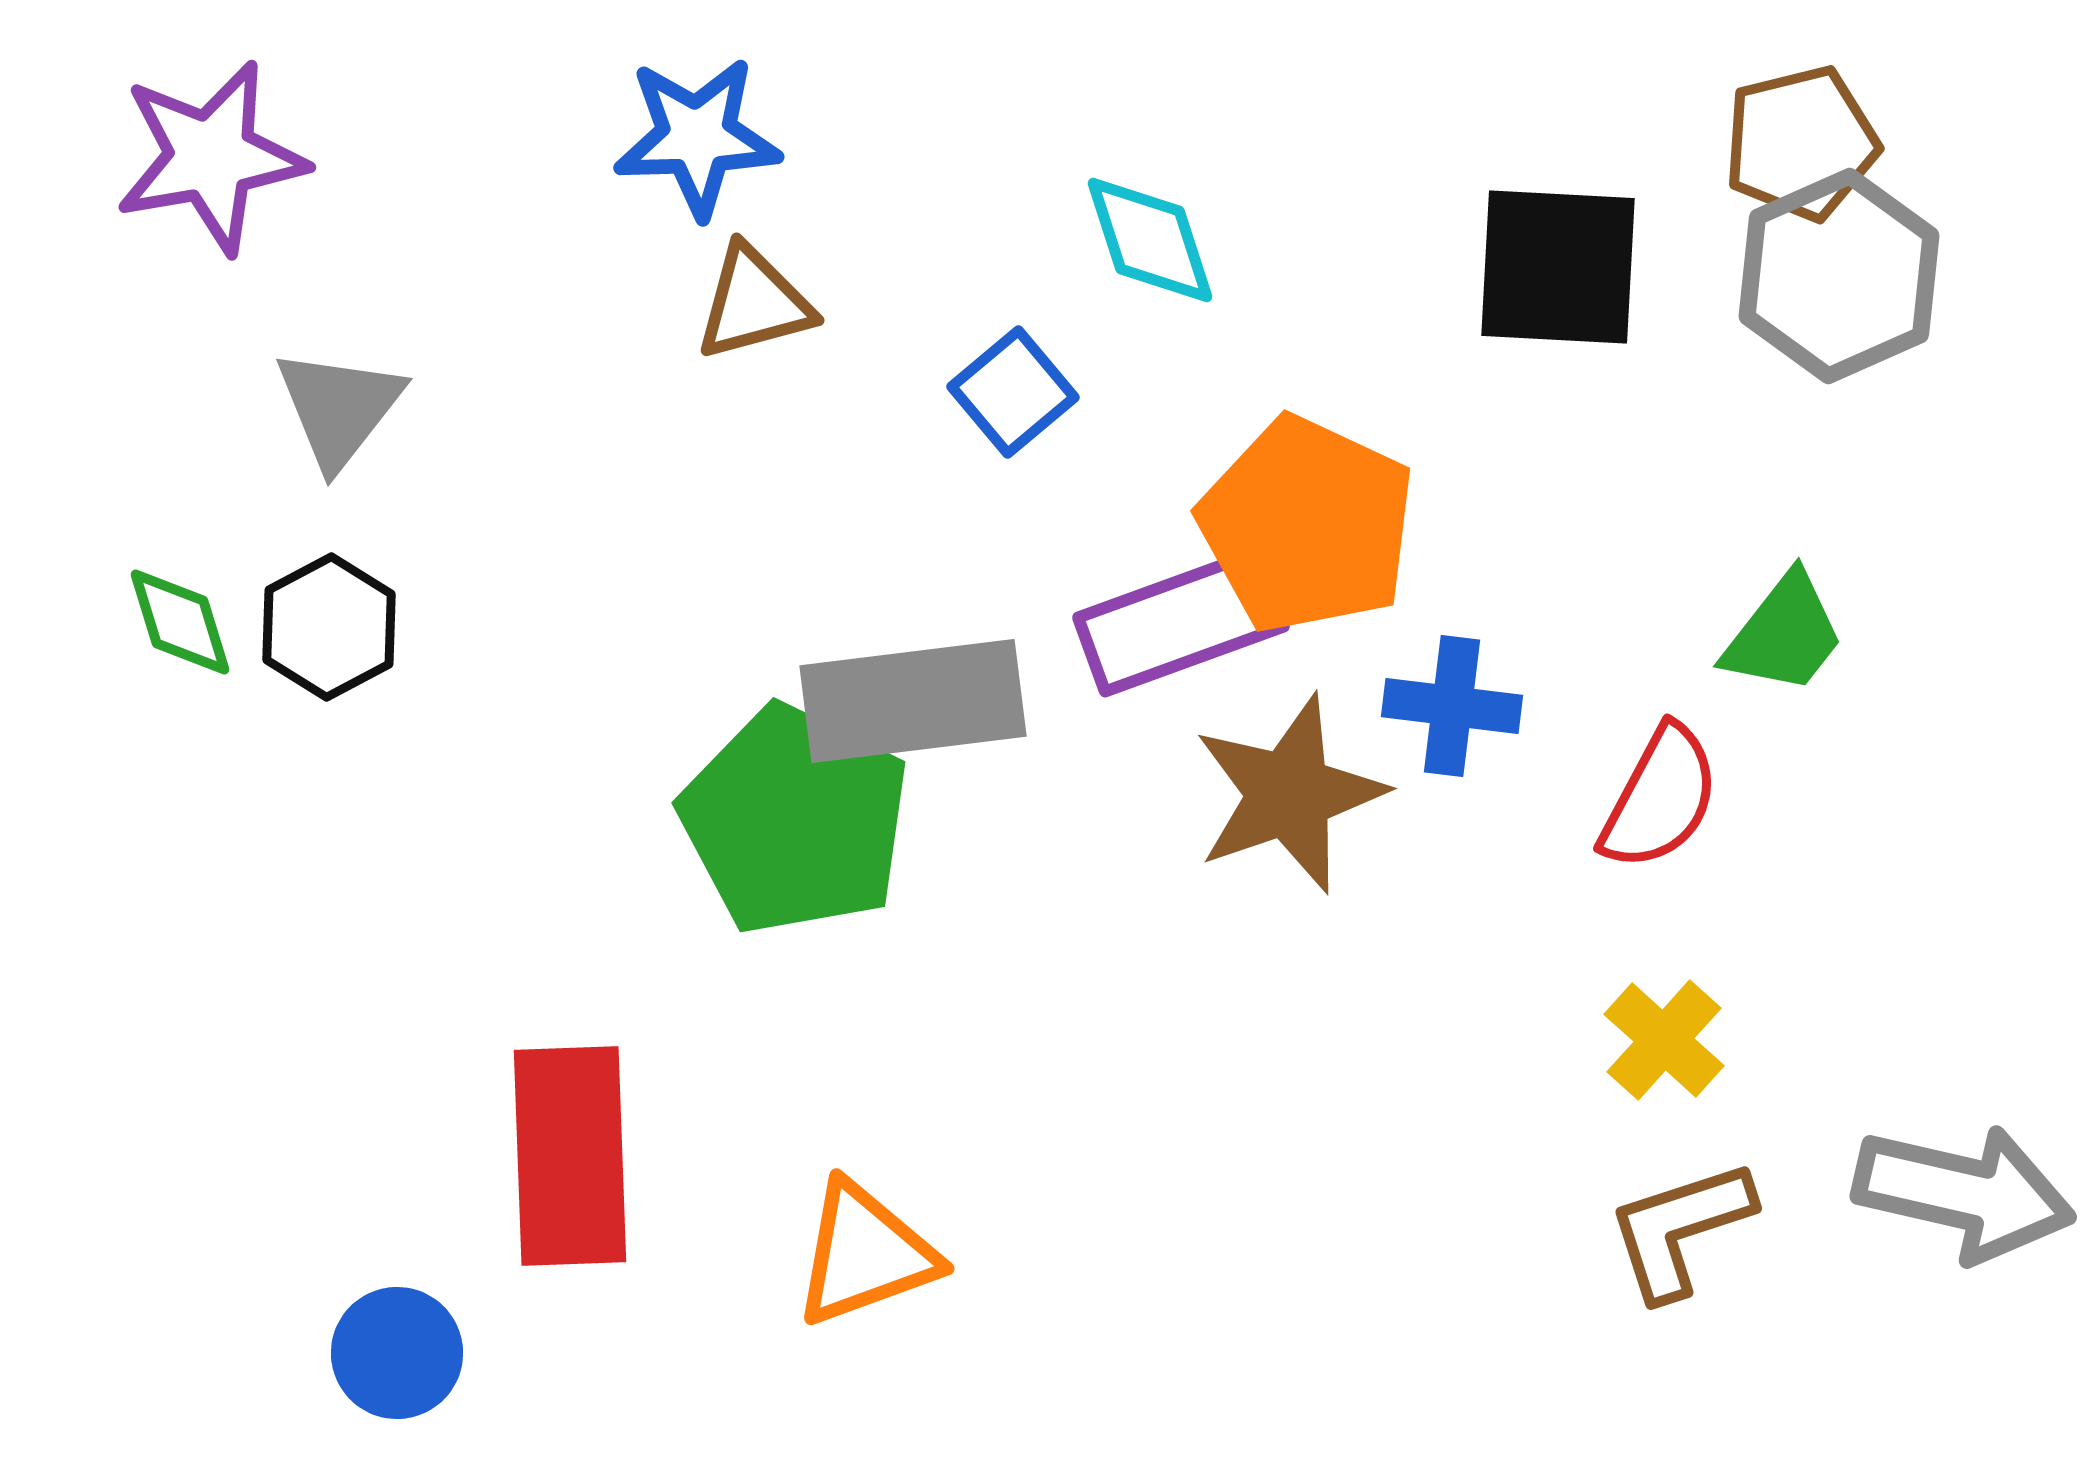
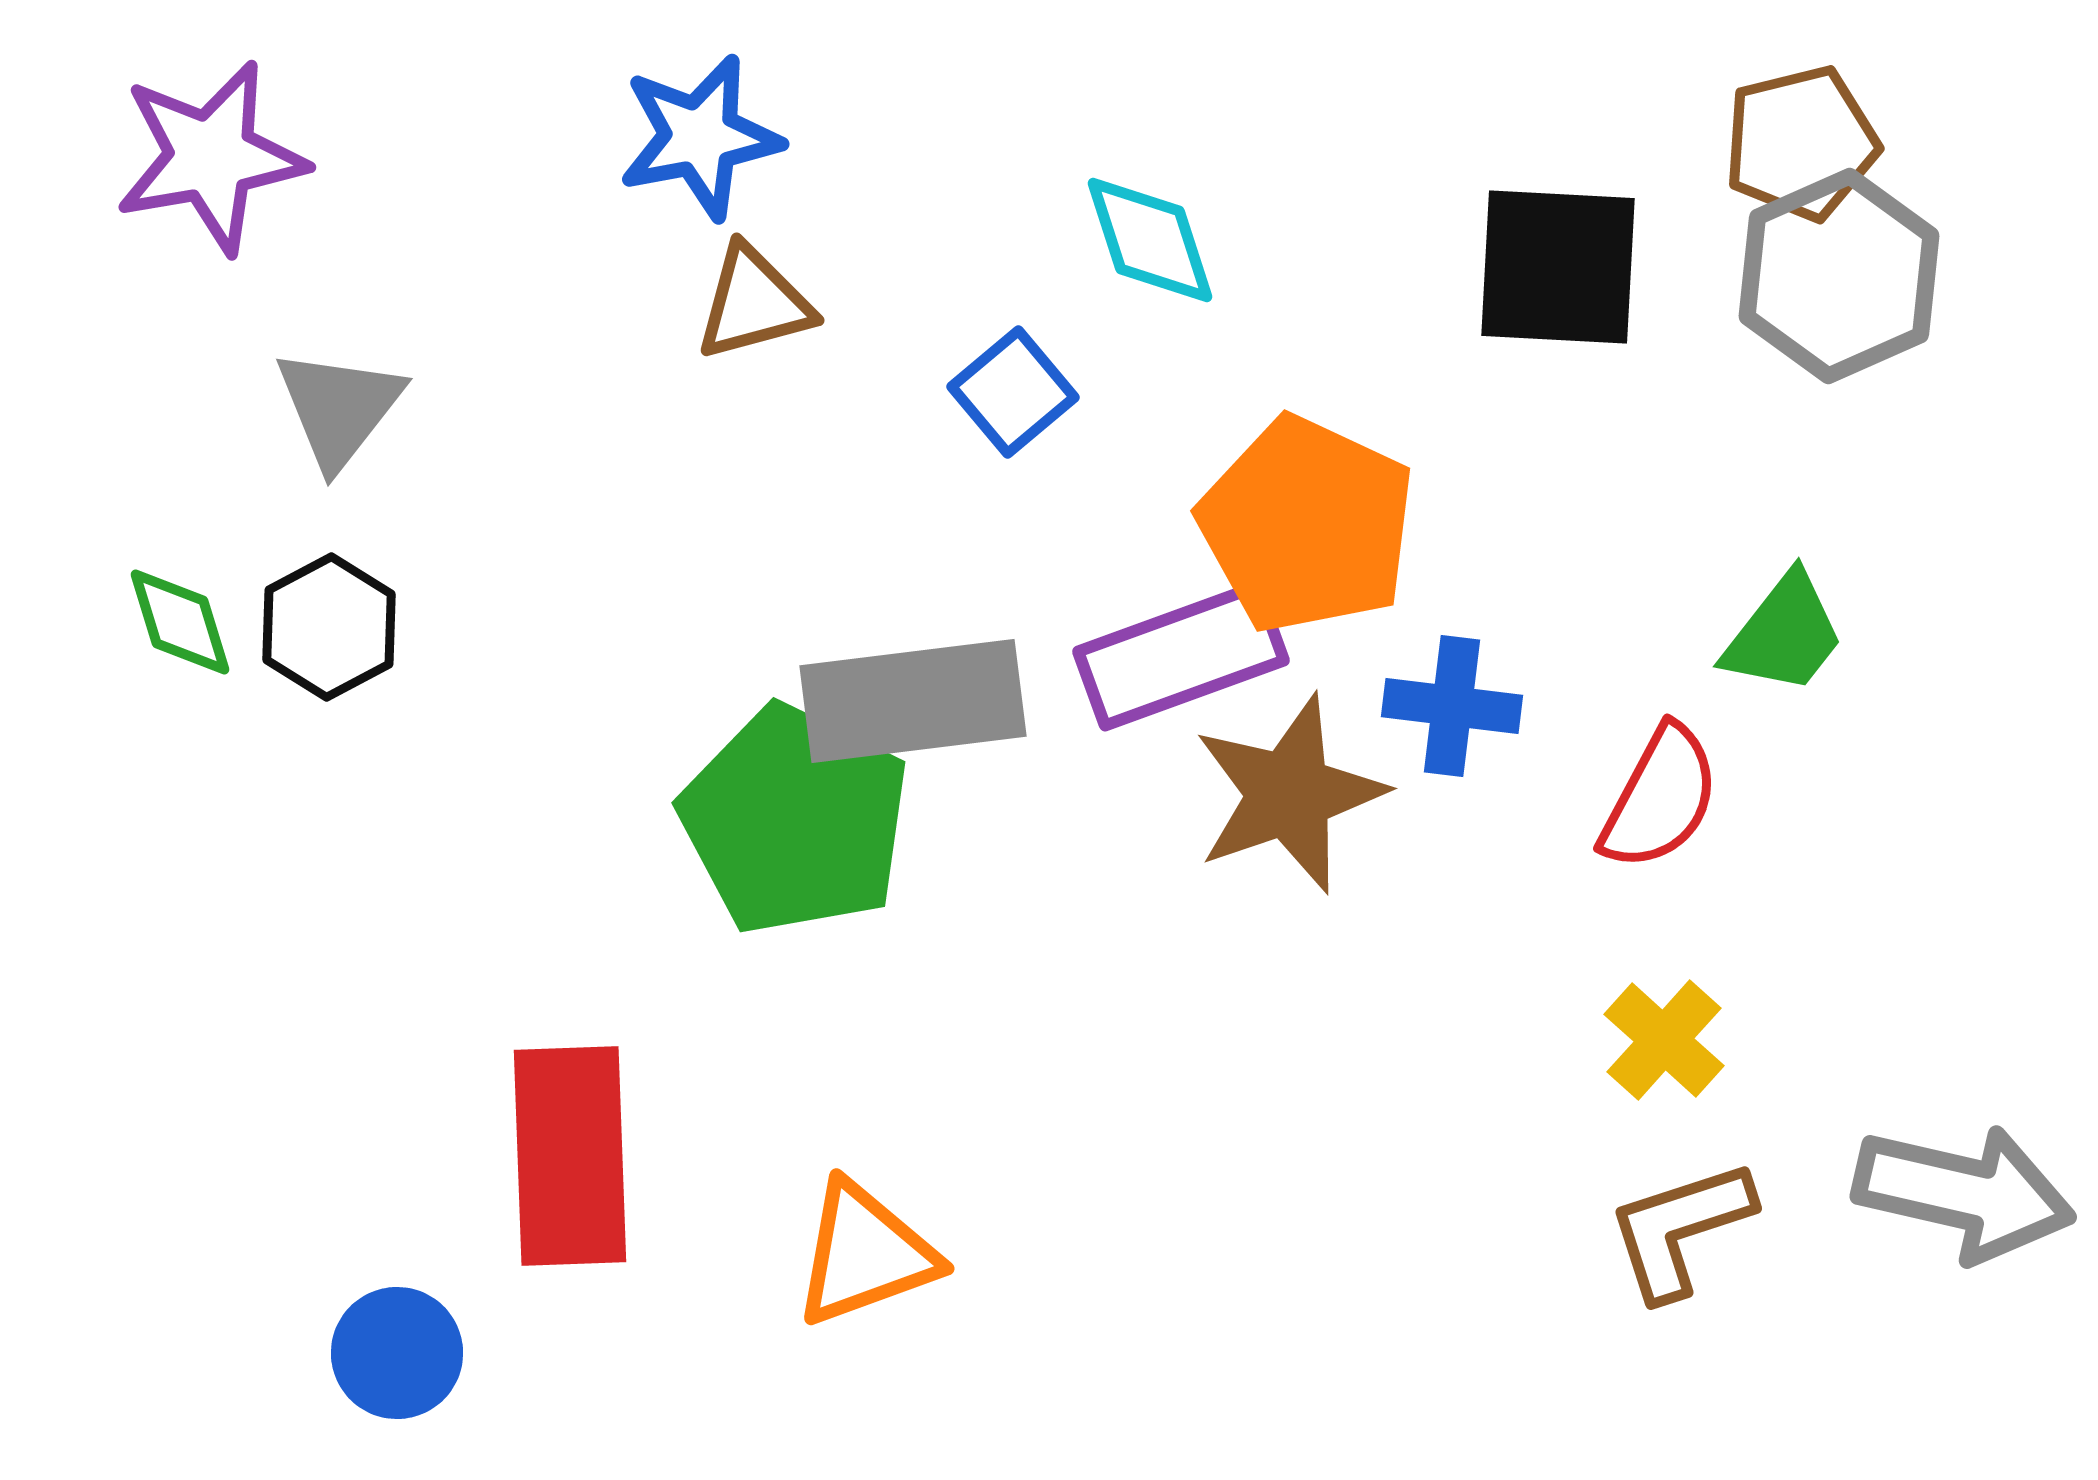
blue star: moved 3 px right; rotated 9 degrees counterclockwise
purple rectangle: moved 34 px down
